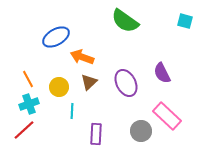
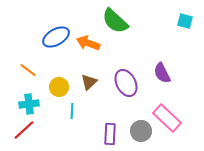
green semicircle: moved 10 px left; rotated 8 degrees clockwise
orange arrow: moved 6 px right, 14 px up
orange line: moved 9 px up; rotated 24 degrees counterclockwise
cyan cross: rotated 12 degrees clockwise
pink rectangle: moved 2 px down
purple rectangle: moved 14 px right
